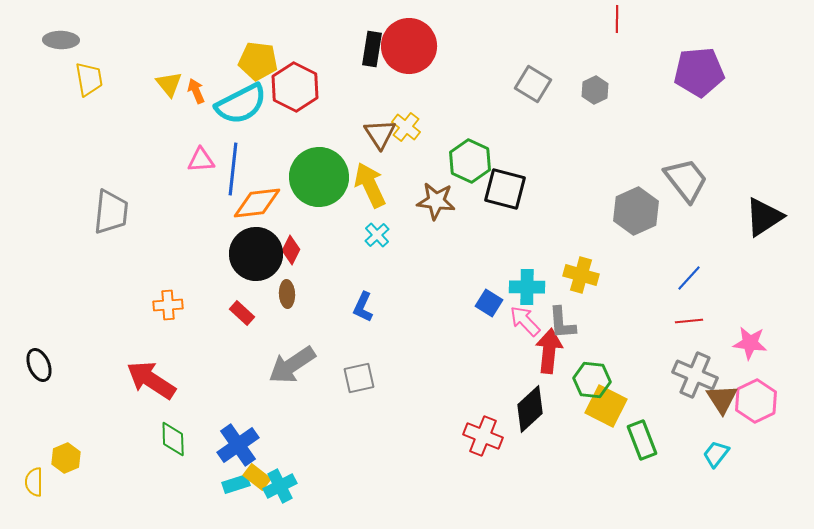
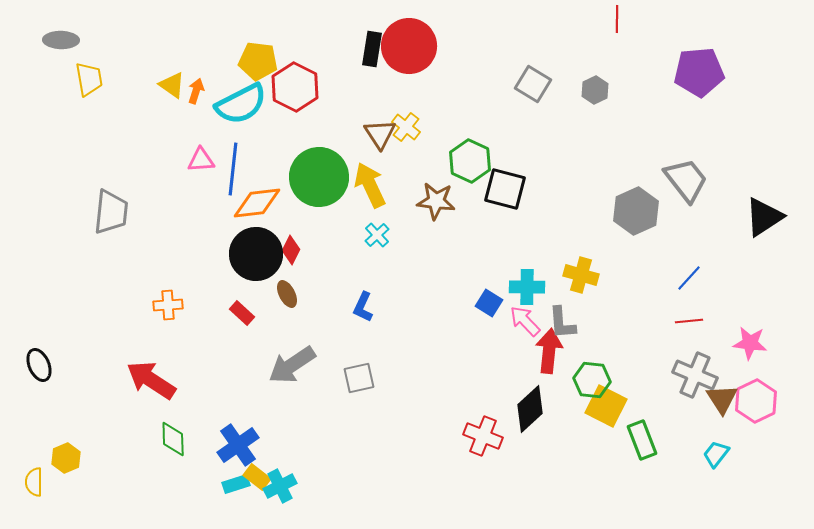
yellow triangle at (169, 84): moved 3 px right, 1 px down; rotated 16 degrees counterclockwise
orange arrow at (196, 91): rotated 40 degrees clockwise
brown ellipse at (287, 294): rotated 24 degrees counterclockwise
